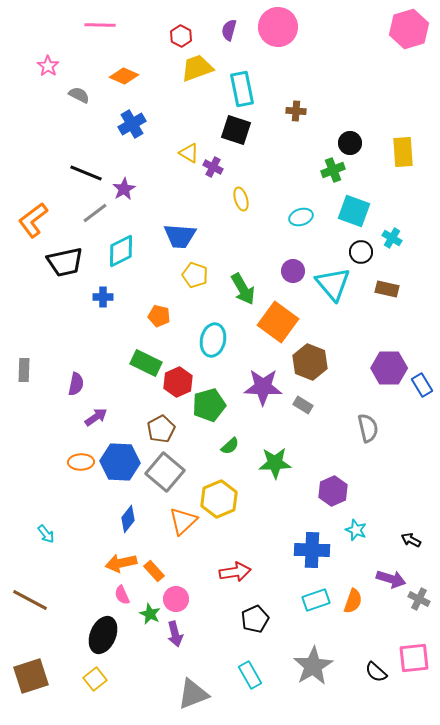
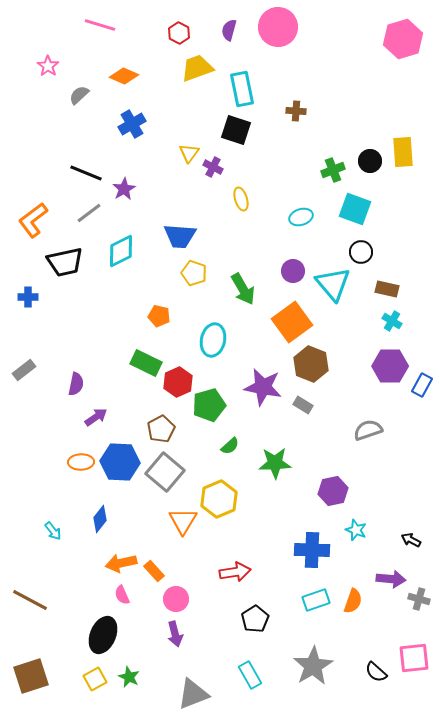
pink line at (100, 25): rotated 16 degrees clockwise
pink hexagon at (409, 29): moved 6 px left, 10 px down
red hexagon at (181, 36): moved 2 px left, 3 px up
gray semicircle at (79, 95): rotated 70 degrees counterclockwise
black circle at (350, 143): moved 20 px right, 18 px down
yellow triangle at (189, 153): rotated 35 degrees clockwise
cyan square at (354, 211): moved 1 px right, 2 px up
gray line at (95, 213): moved 6 px left
cyan cross at (392, 238): moved 83 px down
yellow pentagon at (195, 275): moved 1 px left, 2 px up
blue cross at (103, 297): moved 75 px left
orange square at (278, 322): moved 14 px right; rotated 18 degrees clockwise
brown hexagon at (310, 362): moved 1 px right, 2 px down
purple hexagon at (389, 368): moved 1 px right, 2 px up
gray rectangle at (24, 370): rotated 50 degrees clockwise
blue rectangle at (422, 385): rotated 60 degrees clockwise
purple star at (263, 387): rotated 9 degrees clockwise
gray semicircle at (368, 428): moved 2 px down; rotated 96 degrees counterclockwise
purple hexagon at (333, 491): rotated 12 degrees clockwise
blue diamond at (128, 519): moved 28 px left
orange triangle at (183, 521): rotated 16 degrees counterclockwise
cyan arrow at (46, 534): moved 7 px right, 3 px up
purple arrow at (391, 579): rotated 12 degrees counterclockwise
gray cross at (419, 599): rotated 10 degrees counterclockwise
green star at (150, 614): moved 21 px left, 63 px down
black pentagon at (255, 619): rotated 8 degrees counterclockwise
yellow square at (95, 679): rotated 10 degrees clockwise
